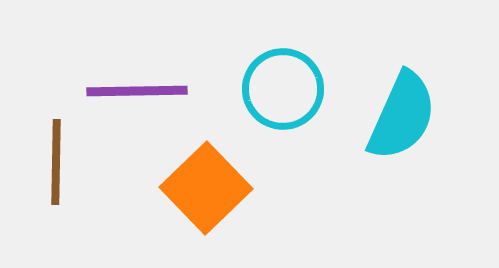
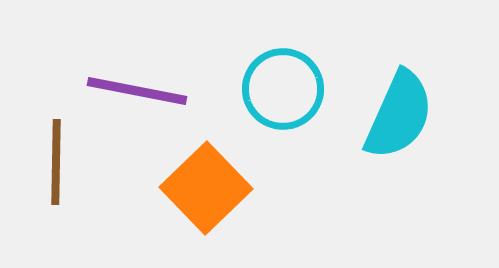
purple line: rotated 12 degrees clockwise
cyan semicircle: moved 3 px left, 1 px up
